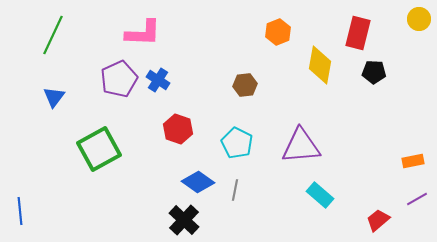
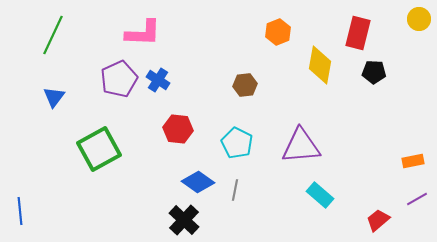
red hexagon: rotated 12 degrees counterclockwise
